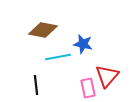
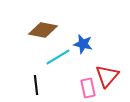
cyan line: rotated 20 degrees counterclockwise
